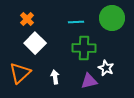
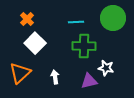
green circle: moved 1 px right
green cross: moved 2 px up
white star: rotated 14 degrees counterclockwise
